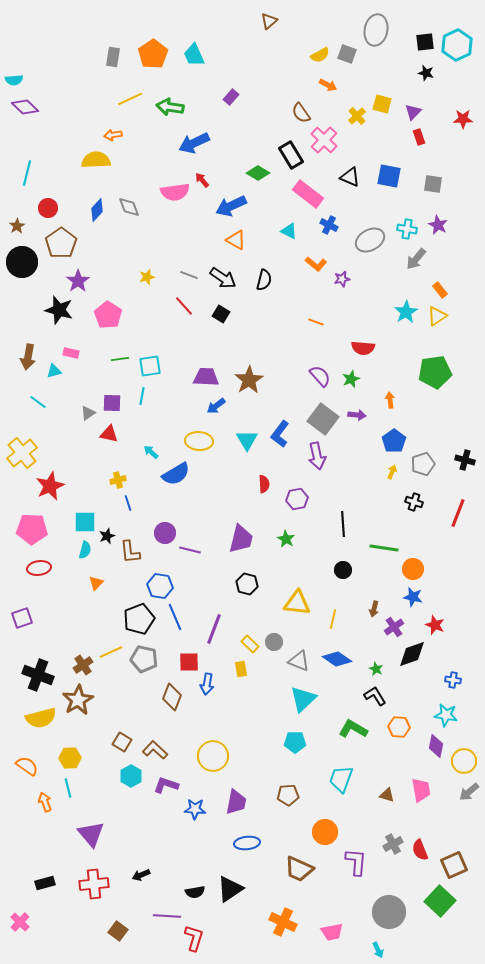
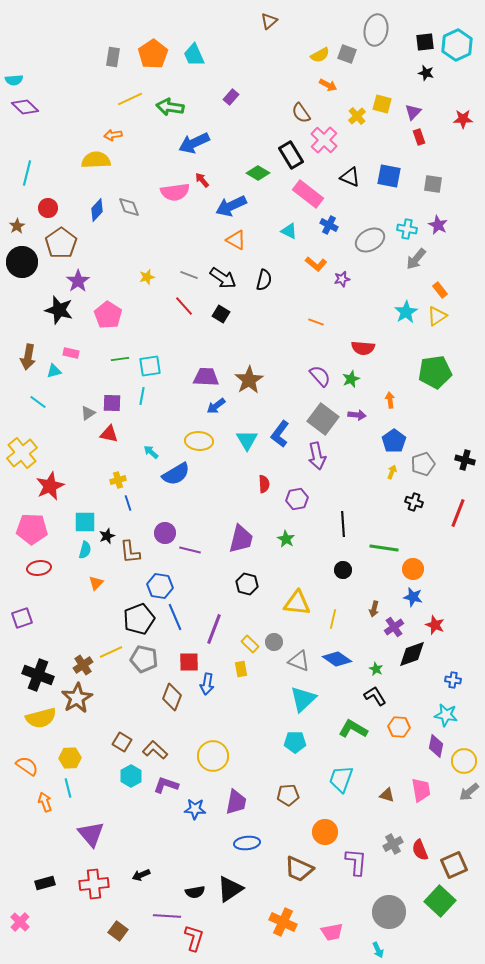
brown star at (78, 700): moved 1 px left, 2 px up
